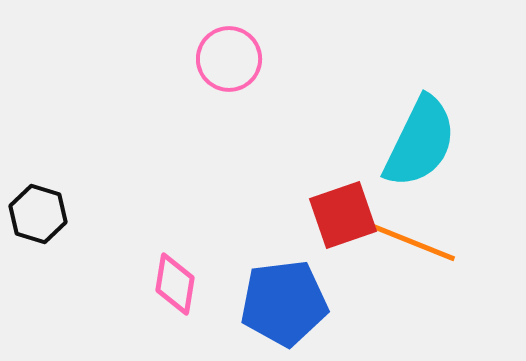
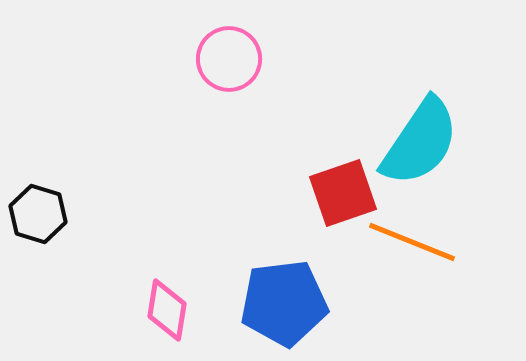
cyan semicircle: rotated 8 degrees clockwise
red square: moved 22 px up
pink diamond: moved 8 px left, 26 px down
